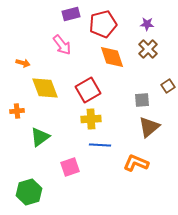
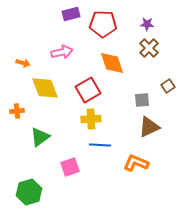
red pentagon: rotated 16 degrees clockwise
pink arrow: moved 7 px down; rotated 65 degrees counterclockwise
brown cross: moved 1 px right, 1 px up
orange diamond: moved 6 px down
brown triangle: rotated 15 degrees clockwise
